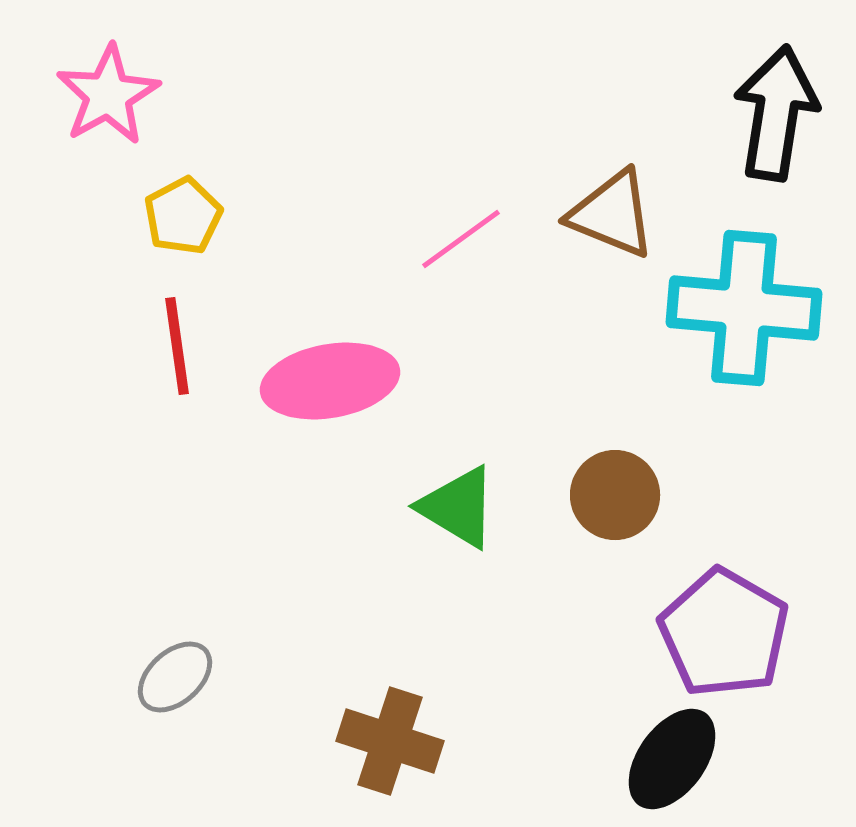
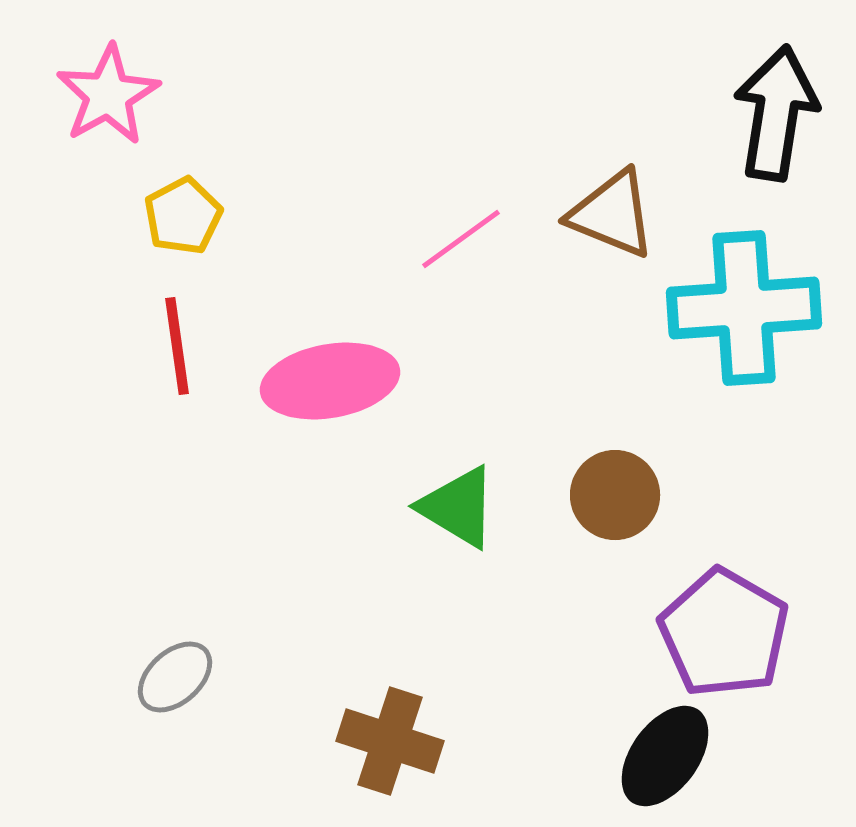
cyan cross: rotated 9 degrees counterclockwise
black ellipse: moved 7 px left, 3 px up
